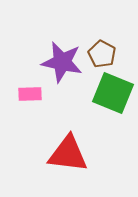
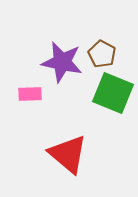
red triangle: rotated 33 degrees clockwise
